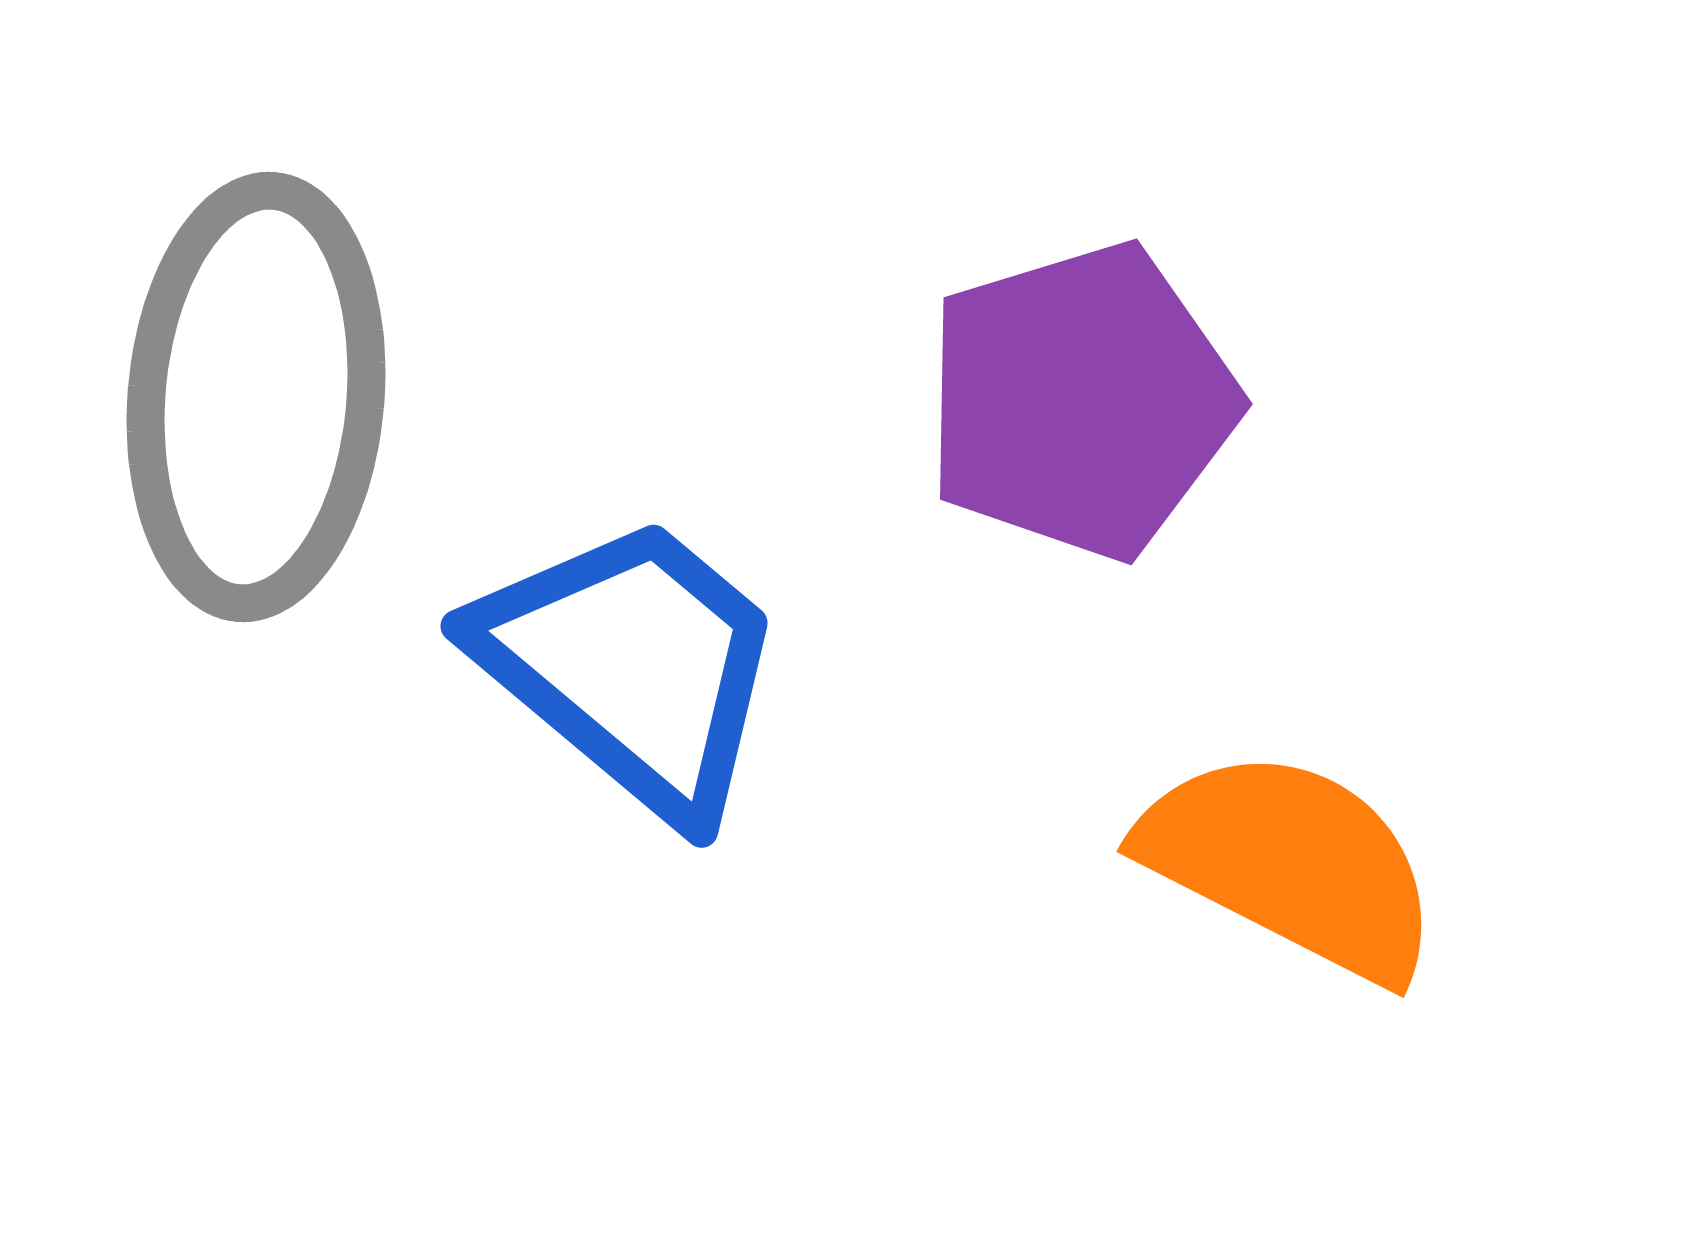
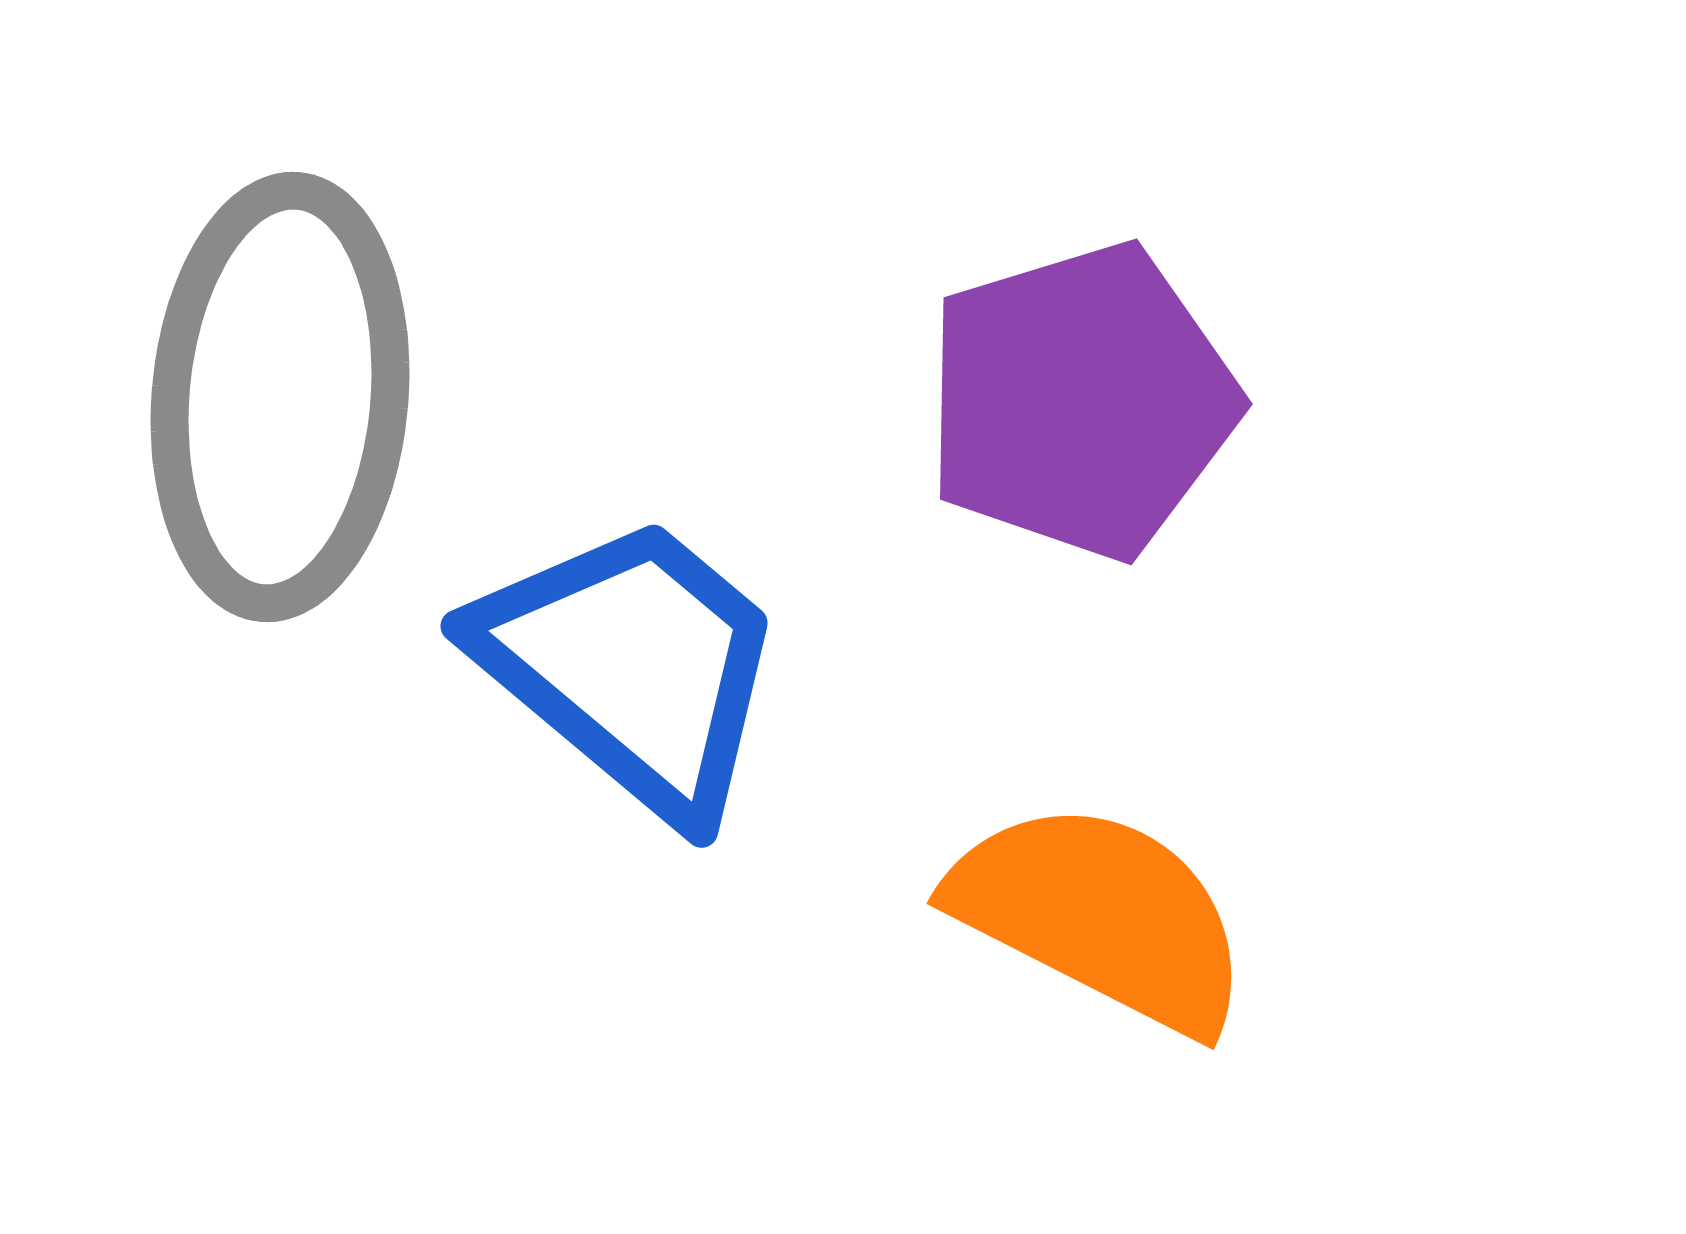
gray ellipse: moved 24 px right
orange semicircle: moved 190 px left, 52 px down
